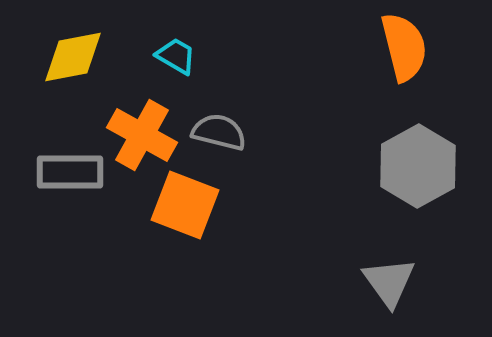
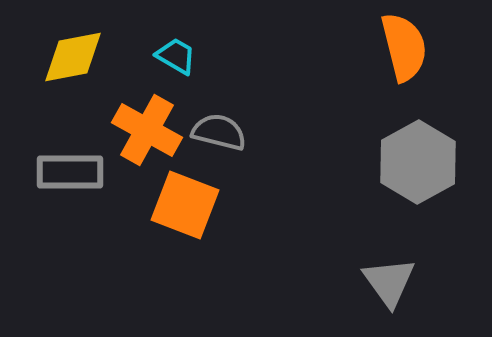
orange cross: moved 5 px right, 5 px up
gray hexagon: moved 4 px up
